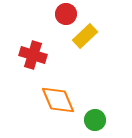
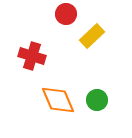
yellow rectangle: moved 7 px right
red cross: moved 1 px left, 1 px down
green circle: moved 2 px right, 20 px up
